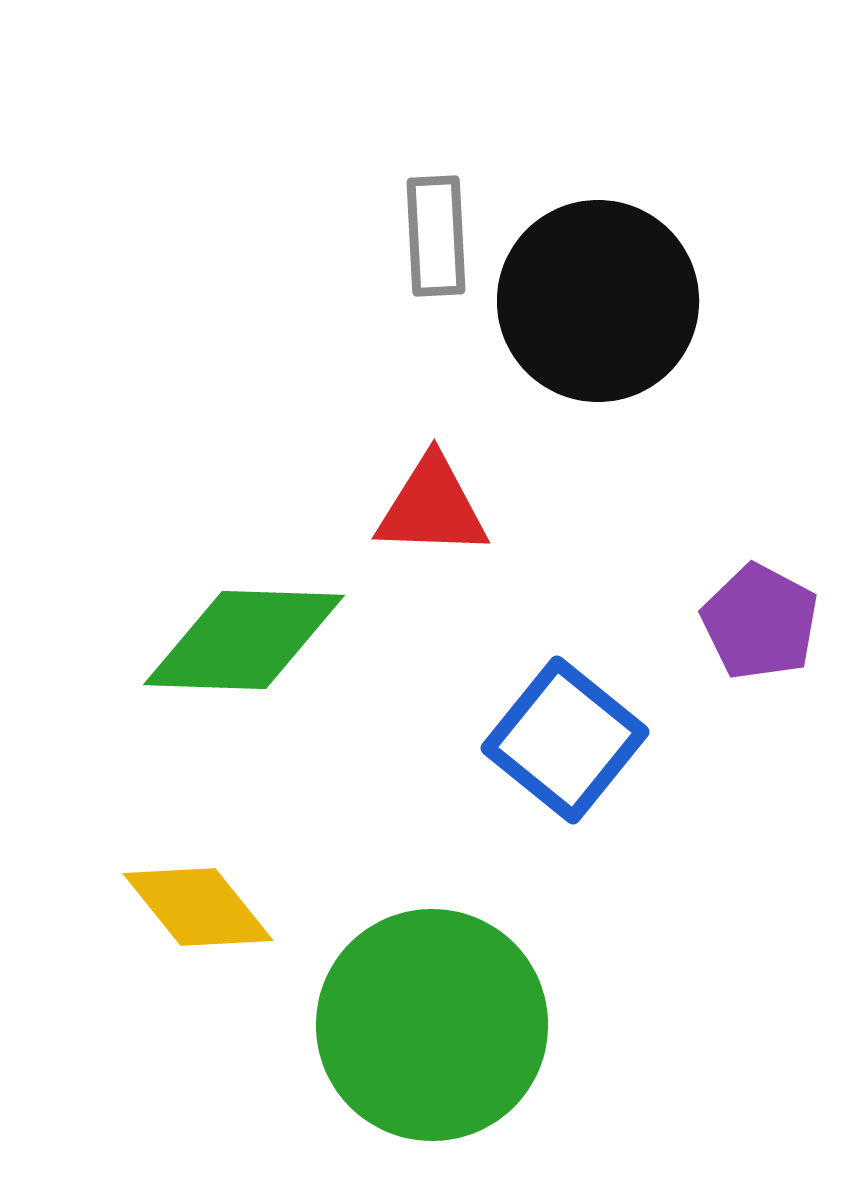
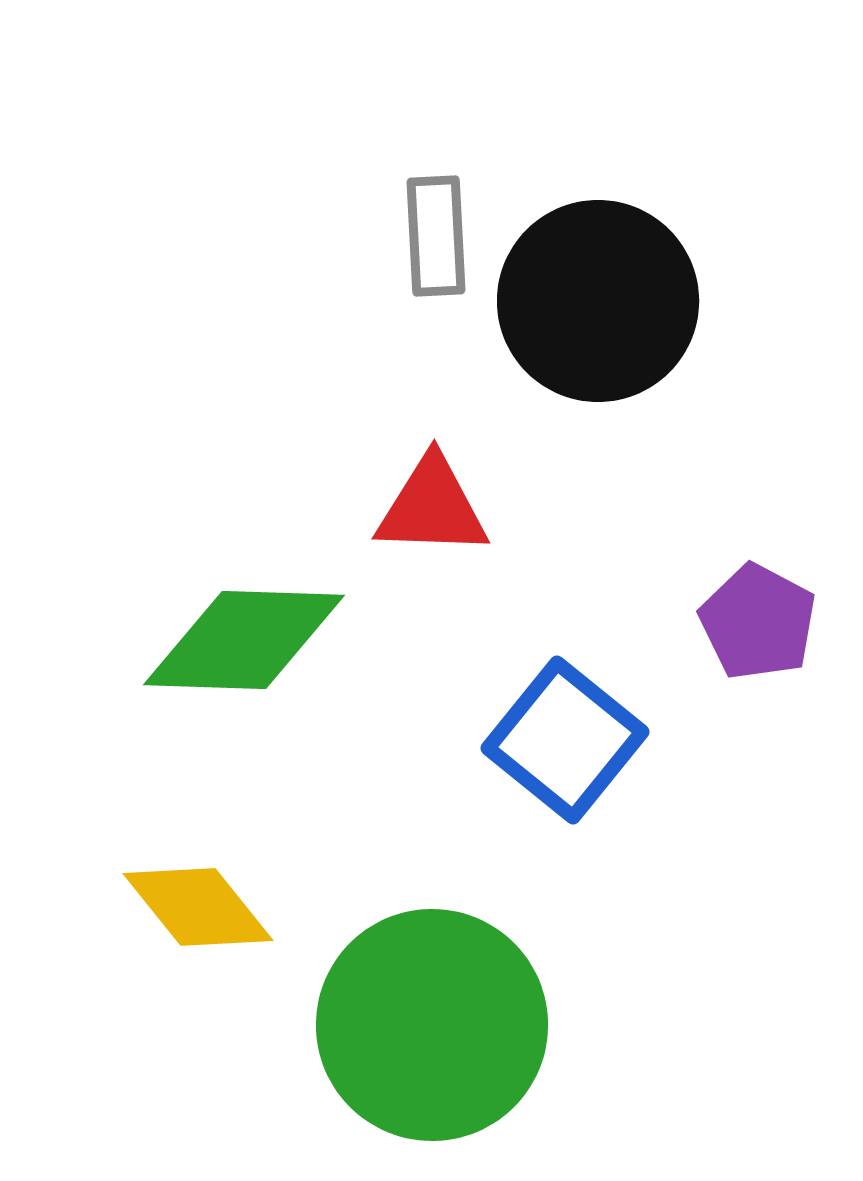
purple pentagon: moved 2 px left
